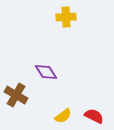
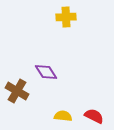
brown cross: moved 1 px right, 4 px up
yellow semicircle: rotated 138 degrees counterclockwise
